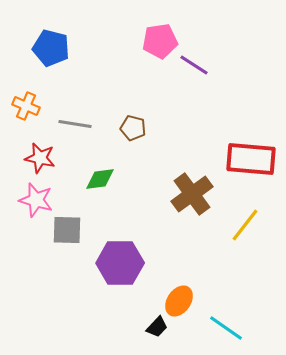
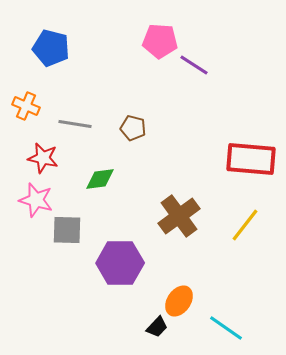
pink pentagon: rotated 12 degrees clockwise
red star: moved 3 px right
brown cross: moved 13 px left, 22 px down
